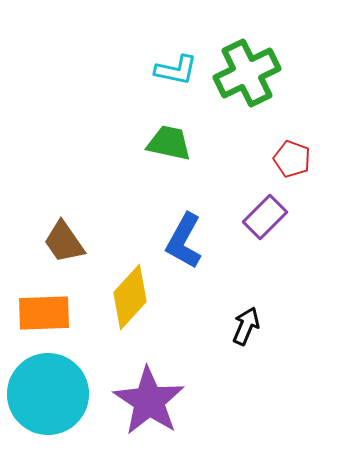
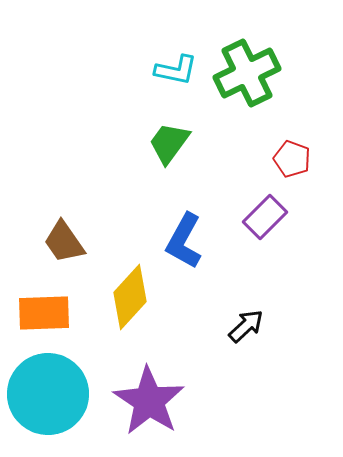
green trapezoid: rotated 66 degrees counterclockwise
black arrow: rotated 24 degrees clockwise
